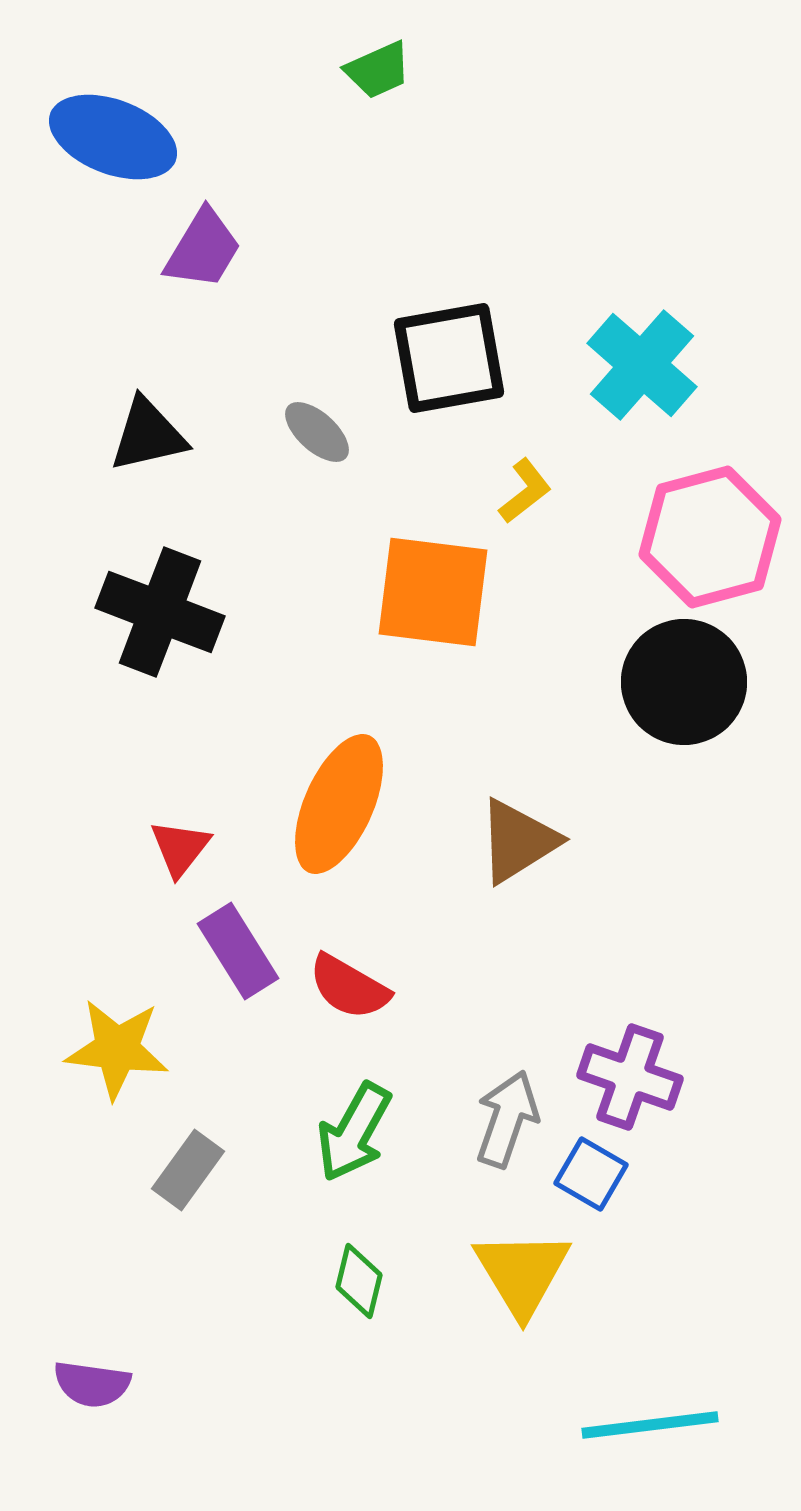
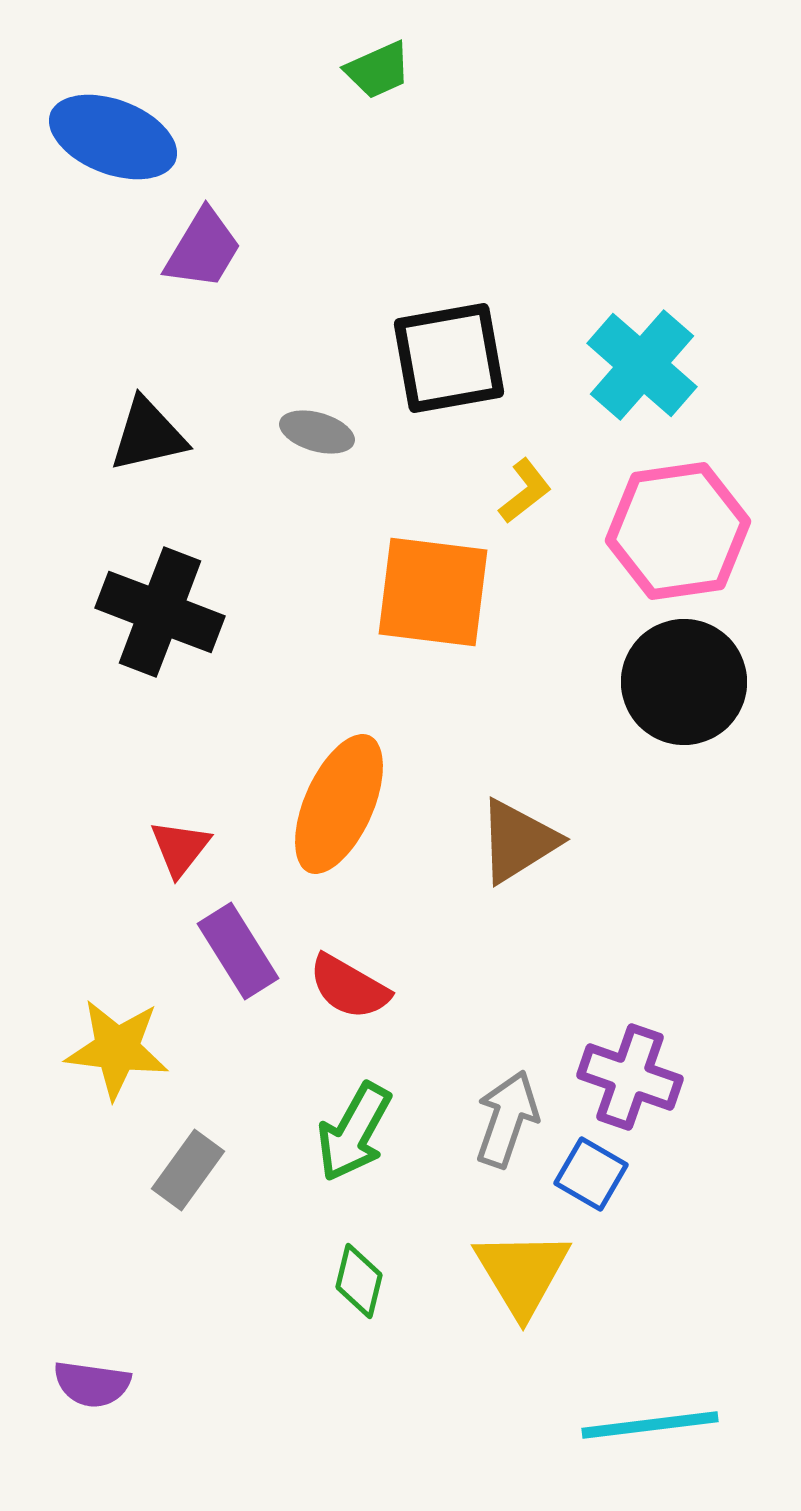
gray ellipse: rotated 26 degrees counterclockwise
pink hexagon: moved 32 px left, 6 px up; rotated 7 degrees clockwise
